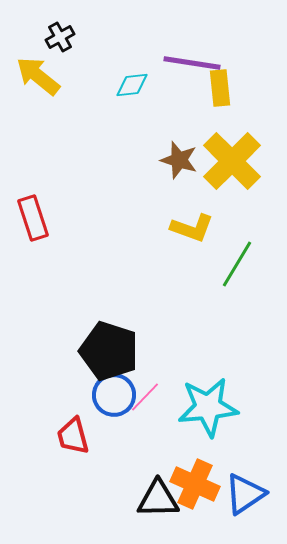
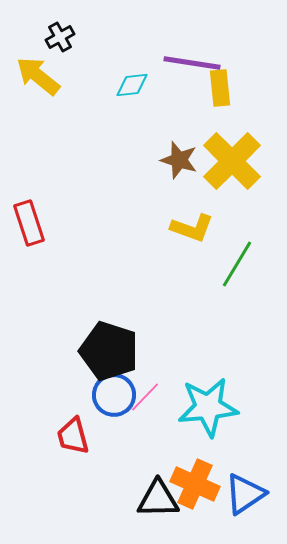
red rectangle: moved 4 px left, 5 px down
